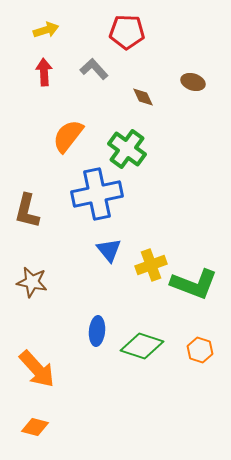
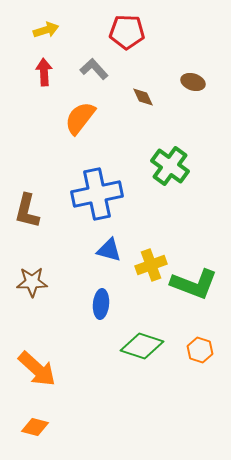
orange semicircle: moved 12 px right, 18 px up
green cross: moved 43 px right, 17 px down
blue triangle: rotated 36 degrees counterclockwise
brown star: rotated 12 degrees counterclockwise
blue ellipse: moved 4 px right, 27 px up
orange arrow: rotated 6 degrees counterclockwise
